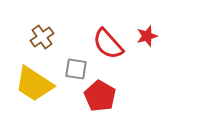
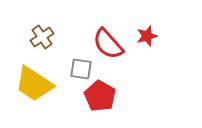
gray square: moved 5 px right
